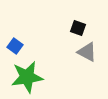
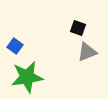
gray triangle: rotated 50 degrees counterclockwise
